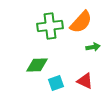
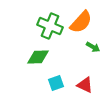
green cross: rotated 30 degrees clockwise
green arrow: rotated 40 degrees clockwise
green diamond: moved 1 px right, 8 px up
red triangle: moved 4 px down
